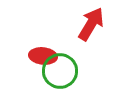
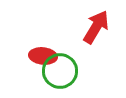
red arrow: moved 5 px right, 3 px down
